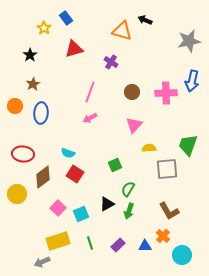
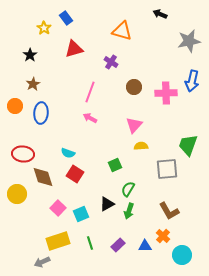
black arrow: moved 15 px right, 6 px up
brown circle: moved 2 px right, 5 px up
pink arrow: rotated 56 degrees clockwise
yellow semicircle: moved 8 px left, 2 px up
brown diamond: rotated 70 degrees counterclockwise
